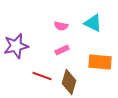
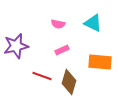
pink semicircle: moved 3 px left, 2 px up
